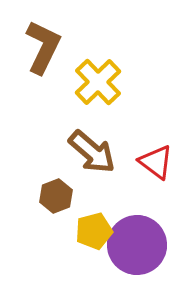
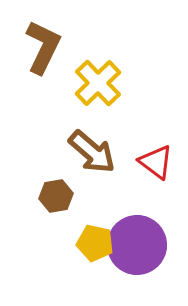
yellow cross: moved 1 px down
brown hexagon: rotated 12 degrees clockwise
yellow pentagon: moved 1 px right, 12 px down; rotated 27 degrees clockwise
